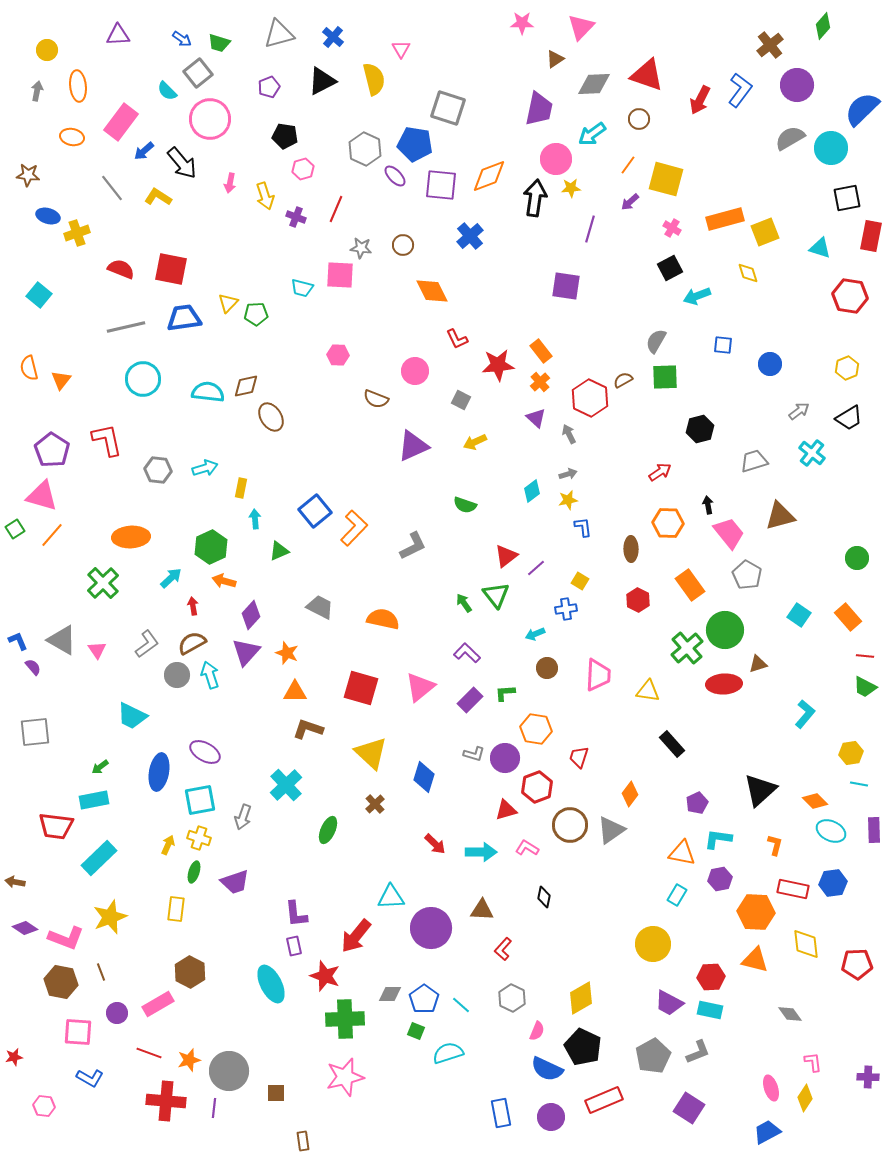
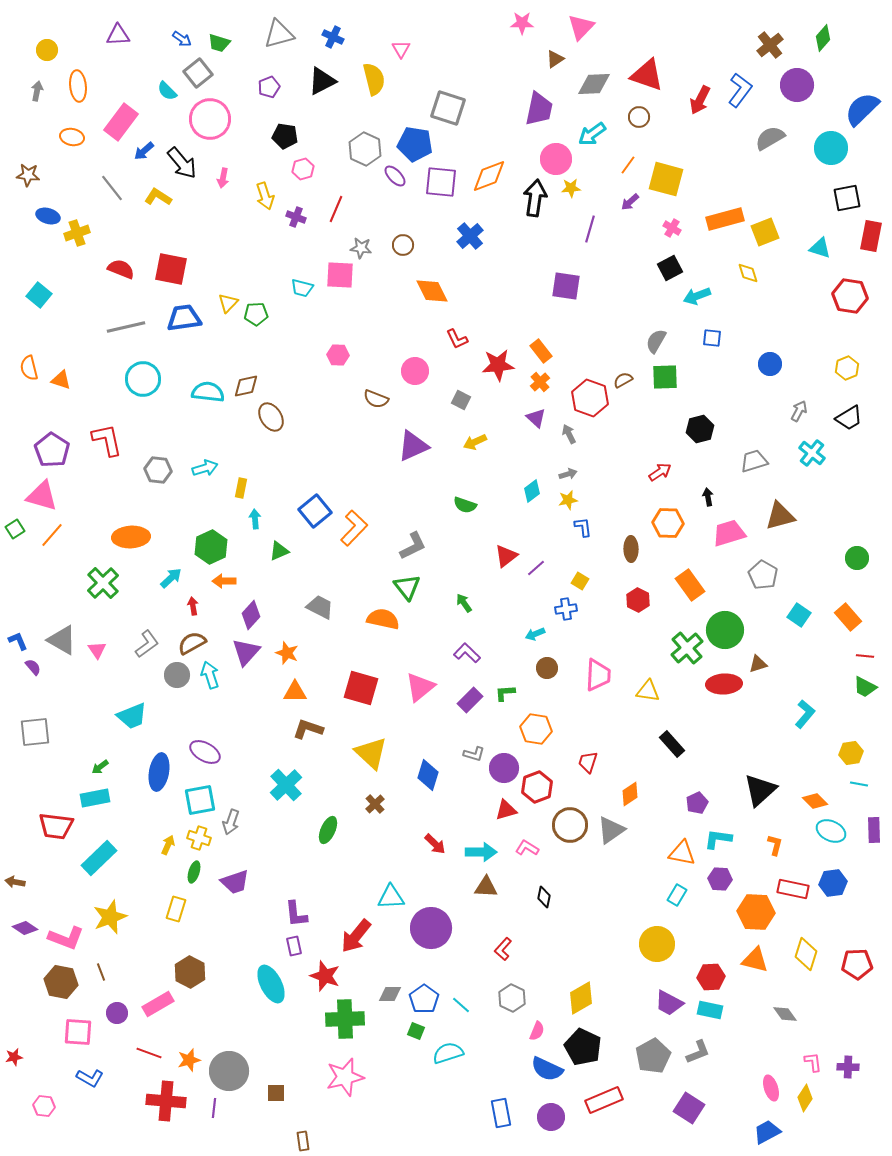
green diamond at (823, 26): moved 12 px down
blue cross at (333, 37): rotated 15 degrees counterclockwise
brown circle at (639, 119): moved 2 px up
gray semicircle at (790, 138): moved 20 px left
pink arrow at (230, 183): moved 7 px left, 5 px up
purple square at (441, 185): moved 3 px up
blue square at (723, 345): moved 11 px left, 7 px up
orange triangle at (61, 380): rotated 50 degrees counterclockwise
red hexagon at (590, 398): rotated 6 degrees counterclockwise
gray arrow at (799, 411): rotated 25 degrees counterclockwise
black arrow at (708, 505): moved 8 px up
pink trapezoid at (729, 533): rotated 68 degrees counterclockwise
gray pentagon at (747, 575): moved 16 px right
orange arrow at (224, 581): rotated 15 degrees counterclockwise
green triangle at (496, 595): moved 89 px left, 8 px up
cyan trapezoid at (132, 716): rotated 48 degrees counterclockwise
red trapezoid at (579, 757): moved 9 px right, 5 px down
purple circle at (505, 758): moved 1 px left, 10 px down
blue diamond at (424, 777): moved 4 px right, 2 px up
orange diamond at (630, 794): rotated 20 degrees clockwise
cyan rectangle at (94, 800): moved 1 px right, 2 px up
gray arrow at (243, 817): moved 12 px left, 5 px down
purple hexagon at (720, 879): rotated 15 degrees clockwise
yellow rectangle at (176, 909): rotated 10 degrees clockwise
brown triangle at (482, 910): moved 4 px right, 23 px up
yellow circle at (653, 944): moved 4 px right
yellow diamond at (806, 944): moved 10 px down; rotated 24 degrees clockwise
gray diamond at (790, 1014): moved 5 px left
purple cross at (868, 1077): moved 20 px left, 10 px up
